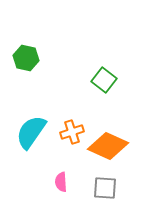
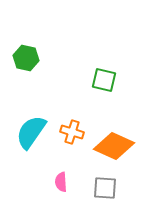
green square: rotated 25 degrees counterclockwise
orange cross: rotated 35 degrees clockwise
orange diamond: moved 6 px right
